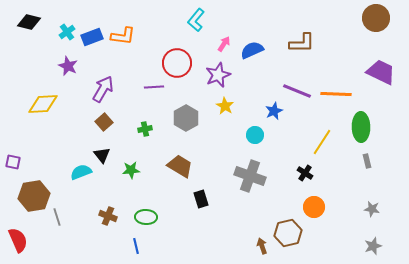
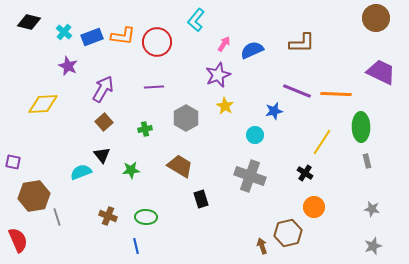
cyan cross at (67, 32): moved 3 px left; rotated 14 degrees counterclockwise
red circle at (177, 63): moved 20 px left, 21 px up
blue star at (274, 111): rotated 12 degrees clockwise
